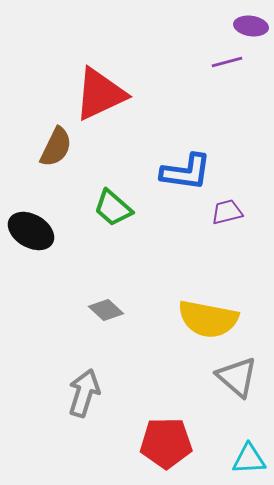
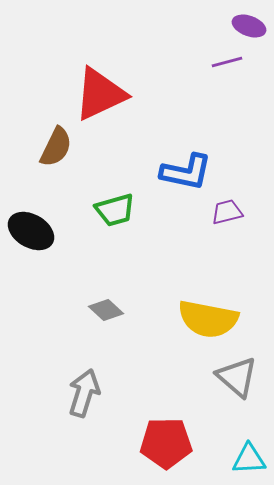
purple ellipse: moved 2 px left; rotated 12 degrees clockwise
blue L-shape: rotated 4 degrees clockwise
green trapezoid: moved 2 px right, 2 px down; rotated 57 degrees counterclockwise
